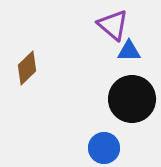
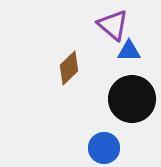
brown diamond: moved 42 px right
